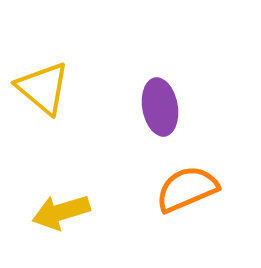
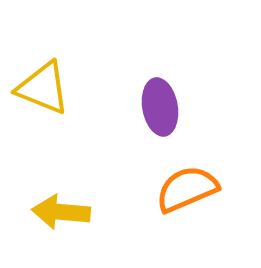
yellow triangle: rotated 18 degrees counterclockwise
yellow arrow: rotated 22 degrees clockwise
